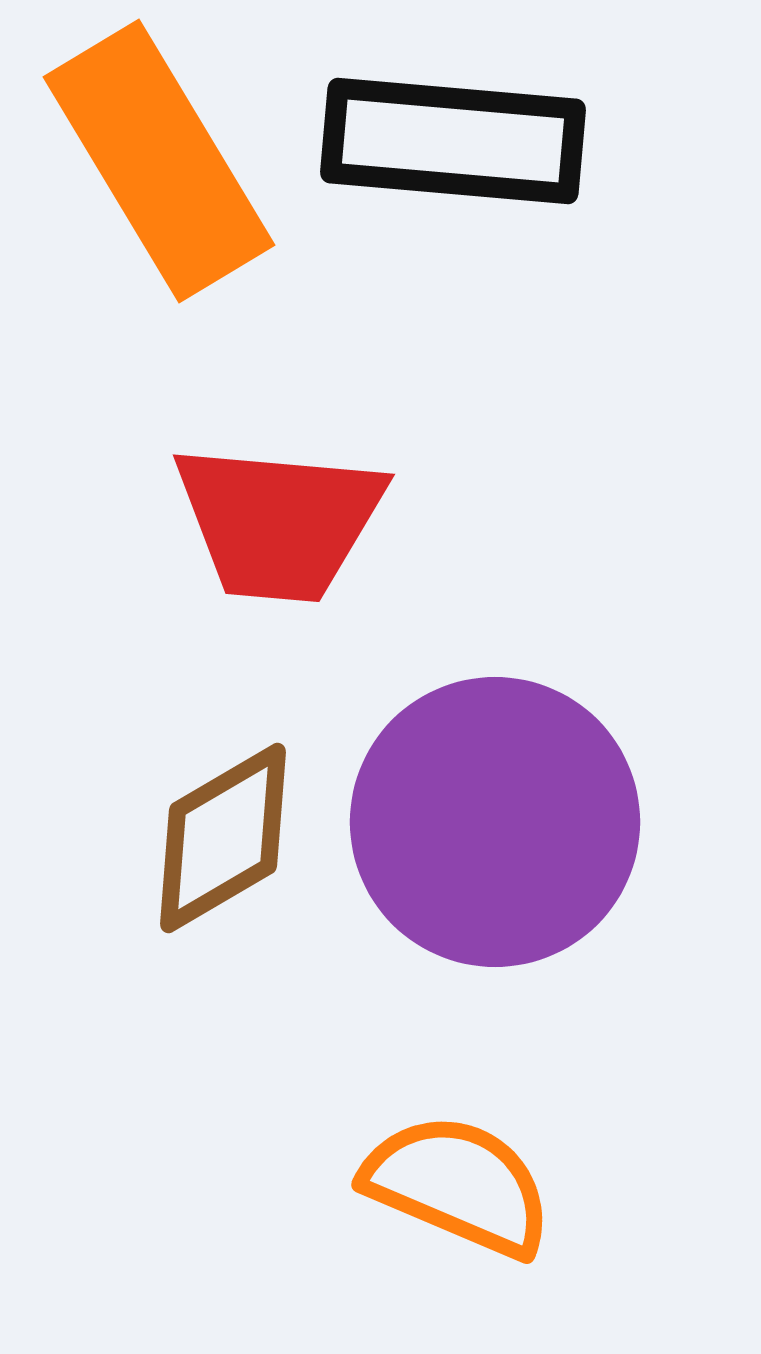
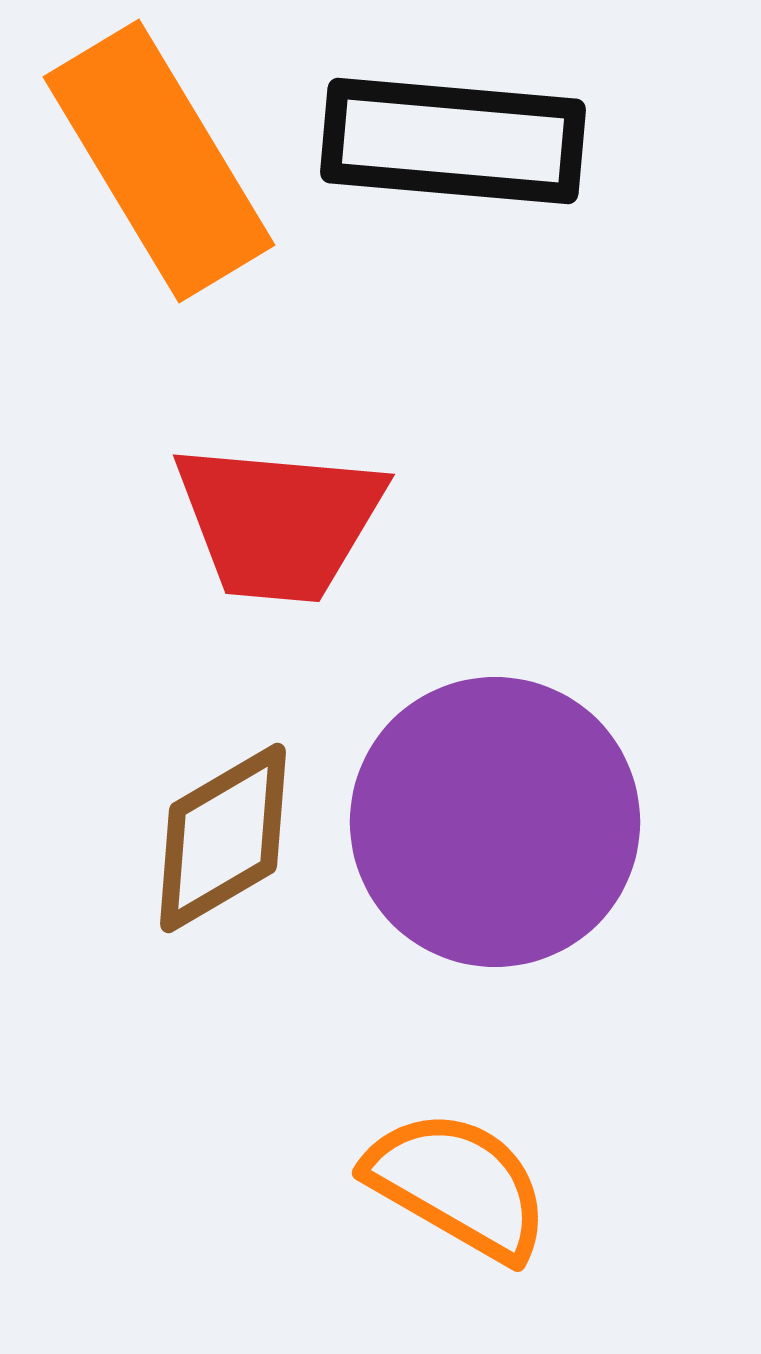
orange semicircle: rotated 7 degrees clockwise
